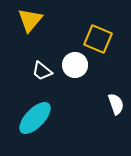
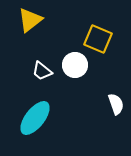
yellow triangle: rotated 12 degrees clockwise
cyan ellipse: rotated 6 degrees counterclockwise
